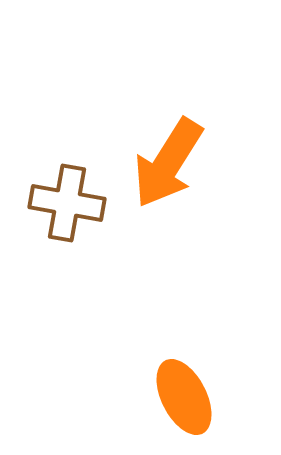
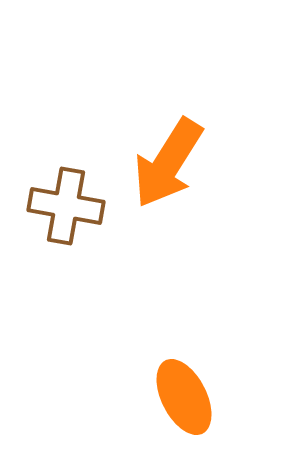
brown cross: moved 1 px left, 3 px down
